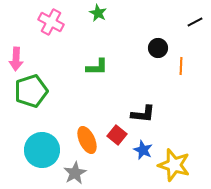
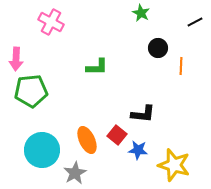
green star: moved 43 px right
green pentagon: rotated 12 degrees clockwise
blue star: moved 5 px left; rotated 18 degrees counterclockwise
